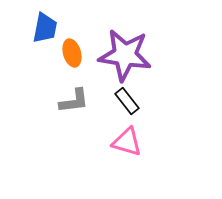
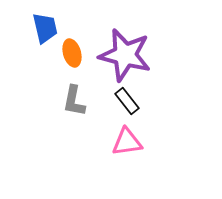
blue trapezoid: rotated 24 degrees counterclockwise
purple star: rotated 6 degrees clockwise
gray L-shape: rotated 108 degrees clockwise
pink triangle: rotated 24 degrees counterclockwise
